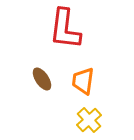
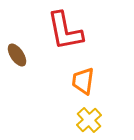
red L-shape: moved 2 px down; rotated 18 degrees counterclockwise
brown ellipse: moved 25 px left, 24 px up
